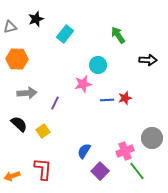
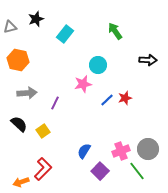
green arrow: moved 3 px left, 4 px up
orange hexagon: moved 1 px right, 1 px down; rotated 10 degrees clockwise
blue line: rotated 40 degrees counterclockwise
gray circle: moved 4 px left, 11 px down
pink cross: moved 4 px left
red L-shape: rotated 40 degrees clockwise
orange arrow: moved 9 px right, 6 px down
